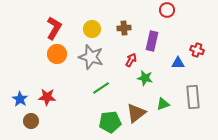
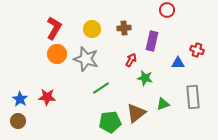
gray star: moved 5 px left, 2 px down
brown circle: moved 13 px left
